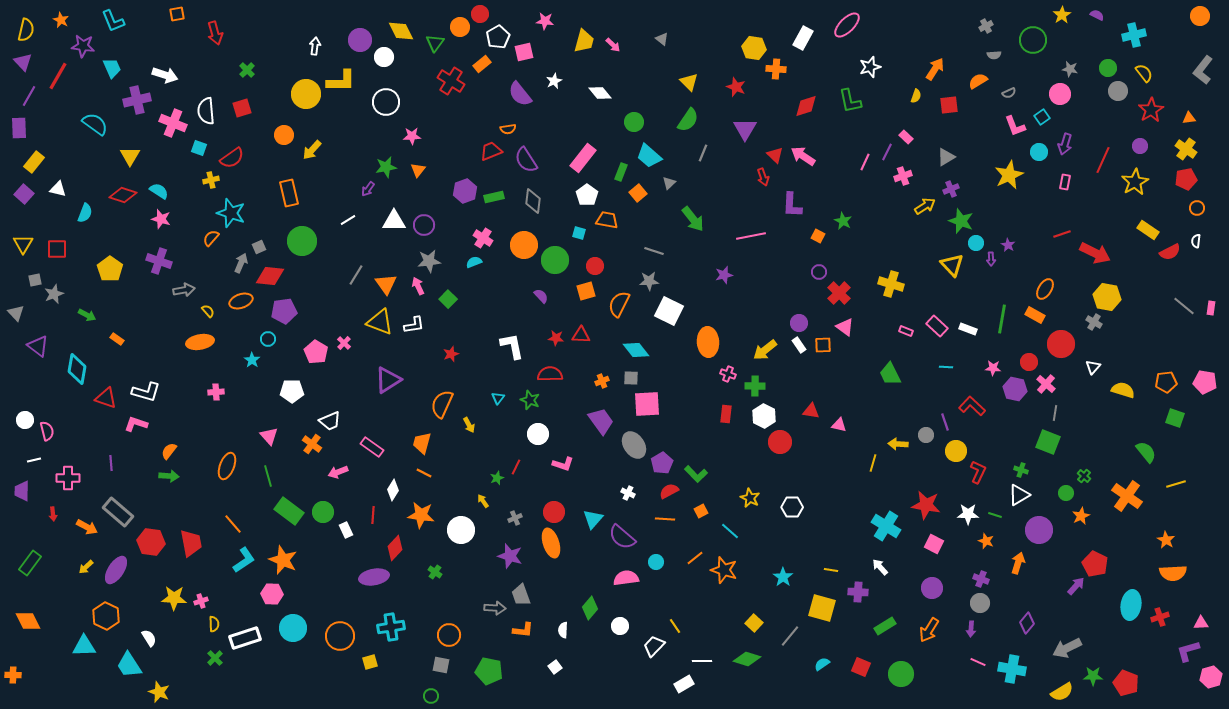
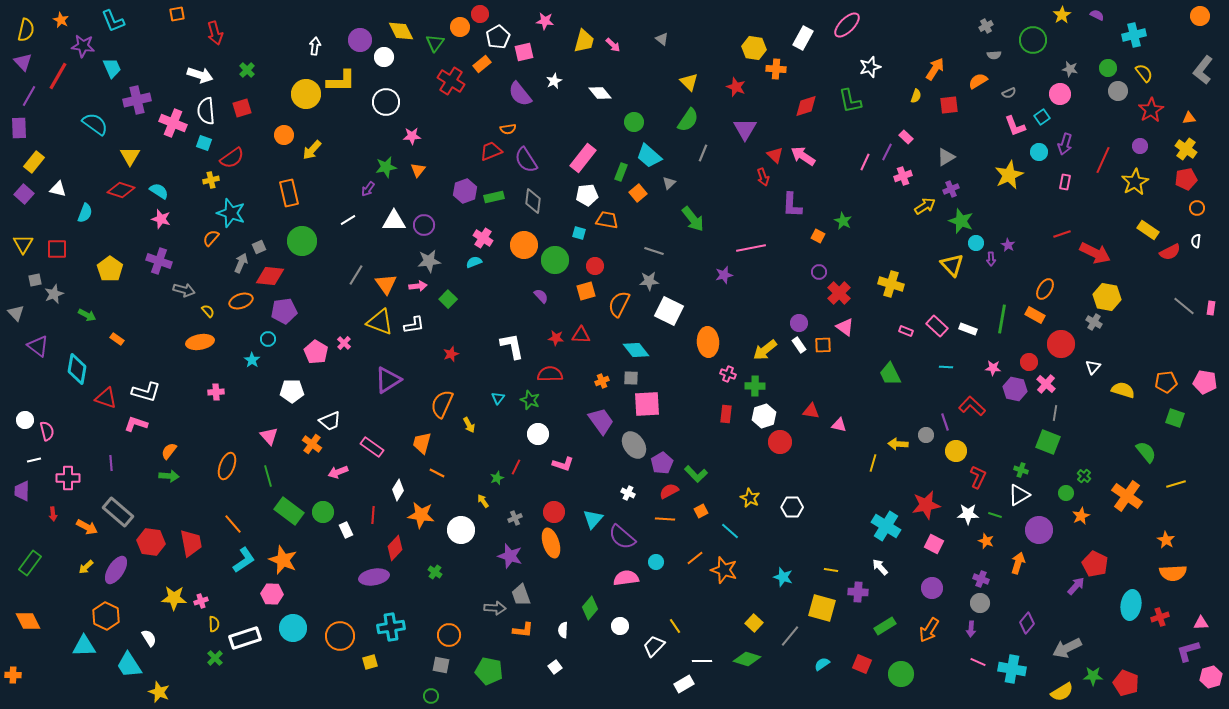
white arrow at (165, 75): moved 35 px right
cyan square at (199, 148): moved 5 px right, 5 px up
red diamond at (123, 195): moved 2 px left, 5 px up
white pentagon at (587, 195): rotated 30 degrees clockwise
pink line at (751, 236): moved 12 px down
pink arrow at (418, 286): rotated 108 degrees clockwise
gray arrow at (184, 290): rotated 25 degrees clockwise
white hexagon at (764, 416): rotated 15 degrees clockwise
red L-shape at (978, 472): moved 5 px down
orange line at (424, 473): moved 13 px right
white diamond at (393, 490): moved 5 px right
red star at (926, 505): rotated 20 degrees counterclockwise
cyan star at (783, 577): rotated 18 degrees counterclockwise
red square at (861, 667): moved 1 px right, 3 px up
